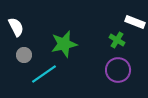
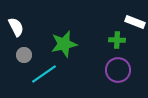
green cross: rotated 28 degrees counterclockwise
